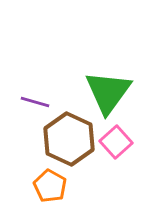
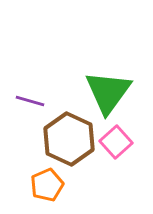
purple line: moved 5 px left, 1 px up
orange pentagon: moved 3 px left, 1 px up; rotated 20 degrees clockwise
